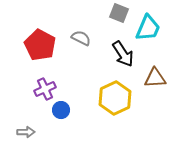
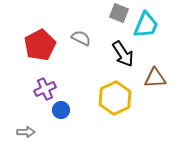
cyan trapezoid: moved 2 px left, 3 px up
red pentagon: rotated 16 degrees clockwise
